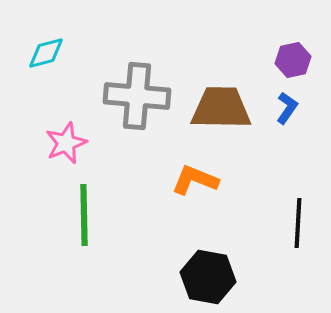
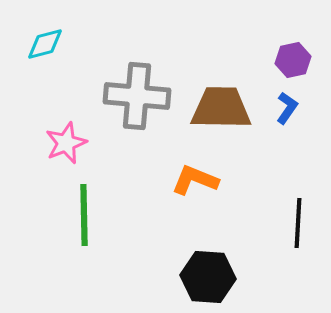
cyan diamond: moved 1 px left, 9 px up
black hexagon: rotated 6 degrees counterclockwise
